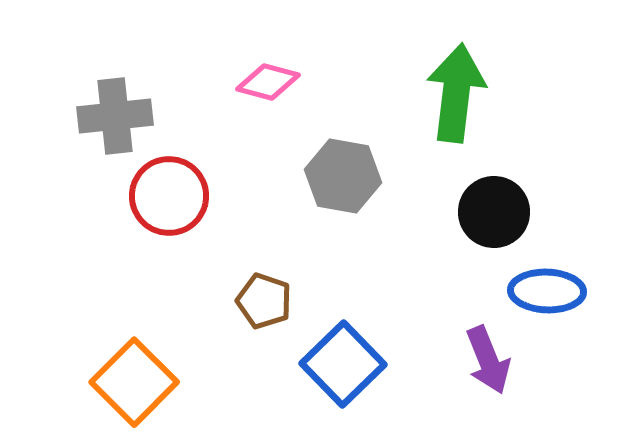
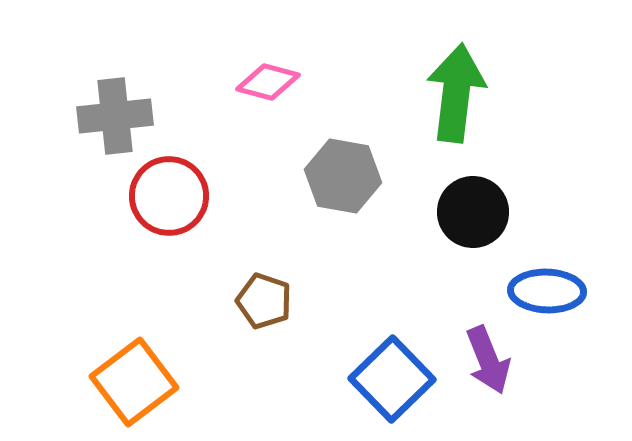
black circle: moved 21 px left
blue square: moved 49 px right, 15 px down
orange square: rotated 8 degrees clockwise
